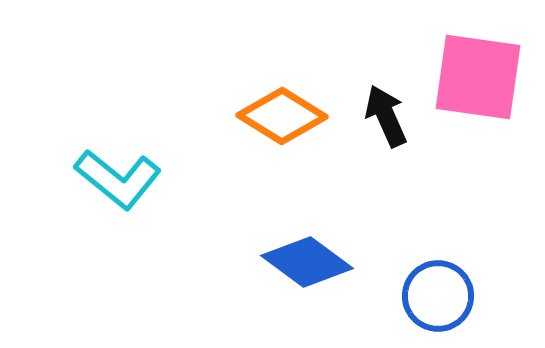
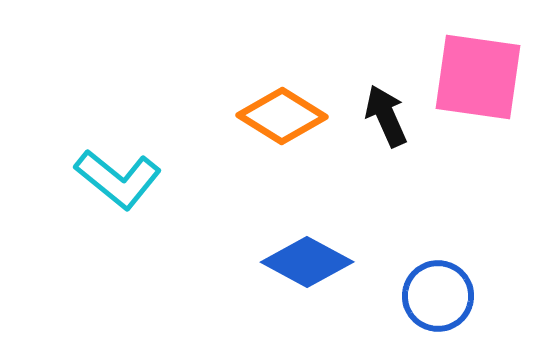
blue diamond: rotated 8 degrees counterclockwise
